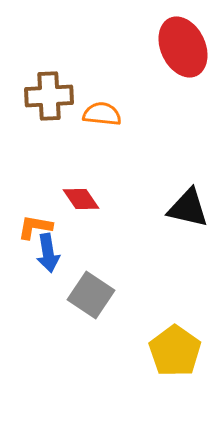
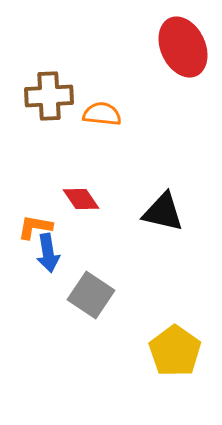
black triangle: moved 25 px left, 4 px down
